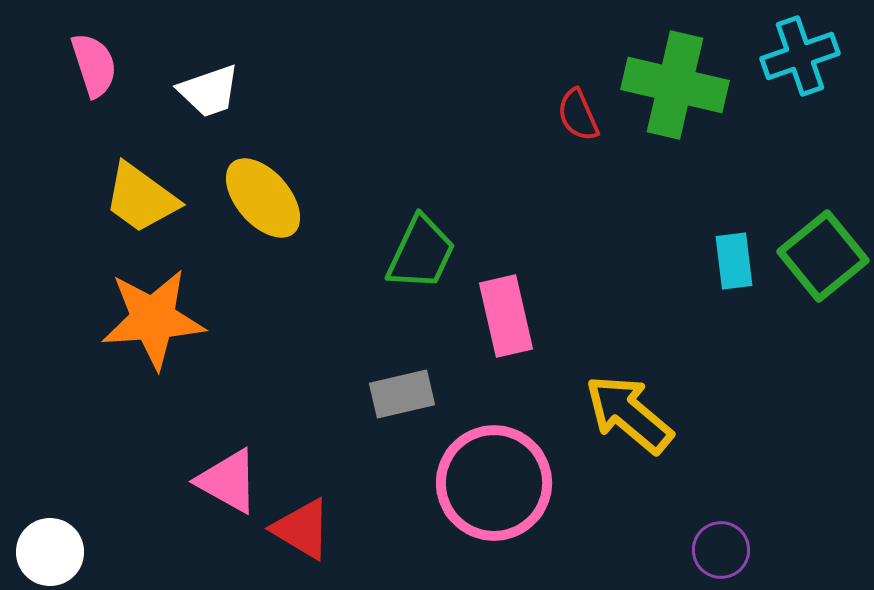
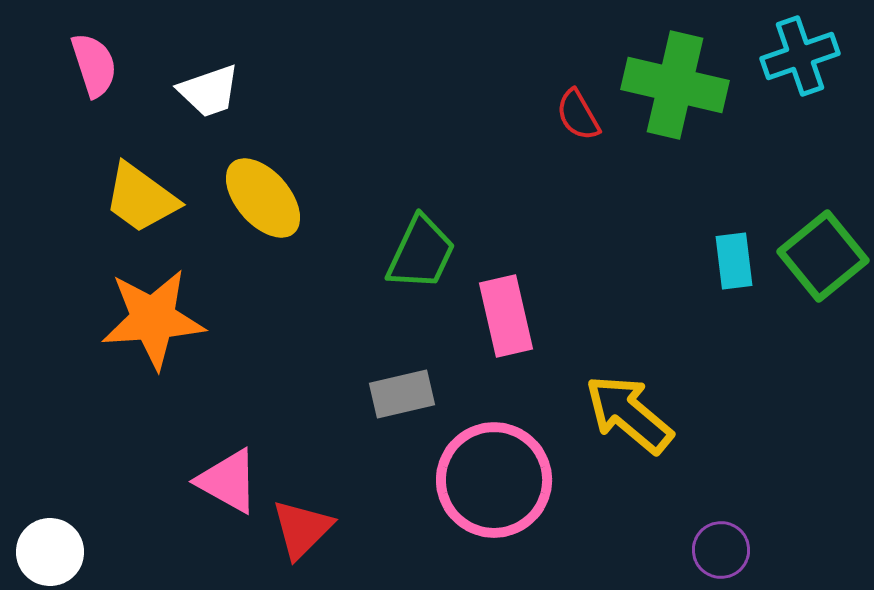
red semicircle: rotated 6 degrees counterclockwise
pink circle: moved 3 px up
red triangle: rotated 44 degrees clockwise
